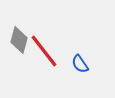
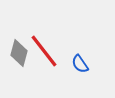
gray diamond: moved 13 px down
